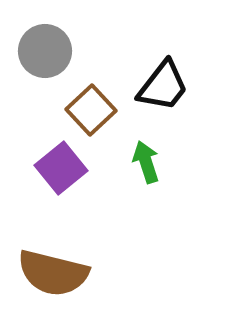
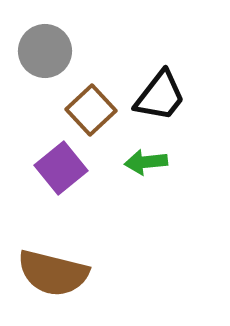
black trapezoid: moved 3 px left, 10 px down
green arrow: rotated 78 degrees counterclockwise
